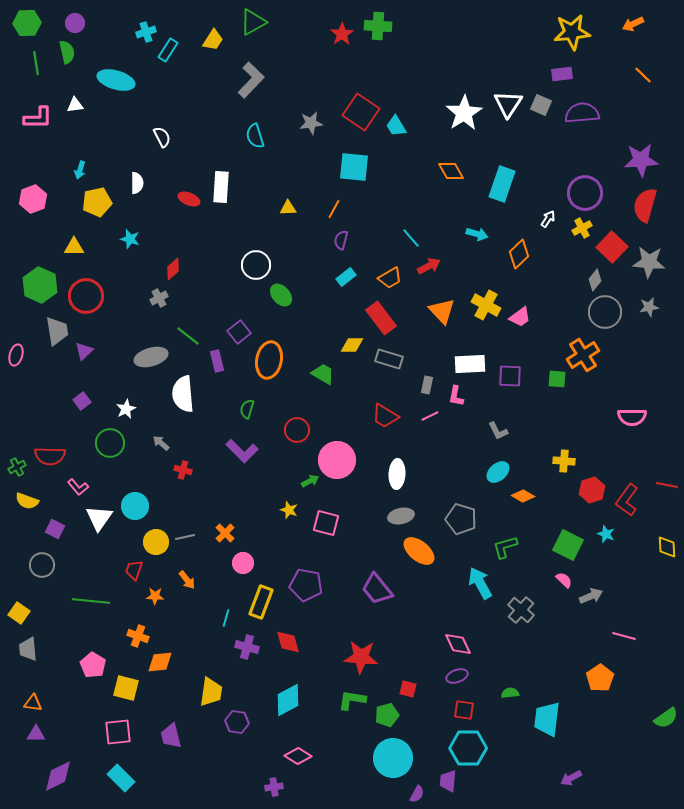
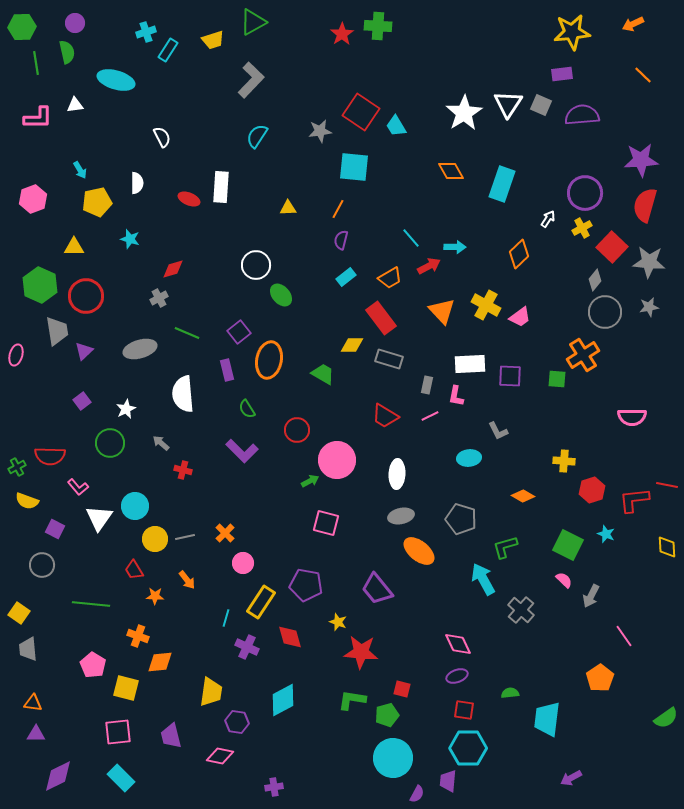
green hexagon at (27, 23): moved 5 px left, 4 px down
yellow trapezoid at (213, 40): rotated 40 degrees clockwise
purple semicircle at (582, 113): moved 2 px down
gray star at (311, 123): moved 9 px right, 8 px down
cyan semicircle at (255, 136): moved 2 px right; rotated 50 degrees clockwise
cyan arrow at (80, 170): rotated 48 degrees counterclockwise
orange line at (334, 209): moved 4 px right
cyan arrow at (477, 234): moved 22 px left, 13 px down; rotated 15 degrees counterclockwise
red diamond at (173, 269): rotated 25 degrees clockwise
green line at (188, 336): moved 1 px left, 3 px up; rotated 15 degrees counterclockwise
gray ellipse at (151, 357): moved 11 px left, 8 px up
purple rectangle at (217, 361): moved 10 px right, 9 px down
green semicircle at (247, 409): rotated 48 degrees counterclockwise
cyan ellipse at (498, 472): moved 29 px left, 14 px up; rotated 35 degrees clockwise
red L-shape at (627, 500): moved 7 px right; rotated 48 degrees clockwise
yellow star at (289, 510): moved 49 px right, 112 px down
yellow circle at (156, 542): moved 1 px left, 3 px up
red trapezoid at (134, 570): rotated 50 degrees counterclockwise
cyan arrow at (480, 583): moved 3 px right, 4 px up
gray arrow at (591, 596): rotated 140 degrees clockwise
green line at (91, 601): moved 3 px down
yellow rectangle at (261, 602): rotated 12 degrees clockwise
pink line at (624, 636): rotated 40 degrees clockwise
red diamond at (288, 642): moved 2 px right, 5 px up
purple cross at (247, 647): rotated 10 degrees clockwise
red star at (361, 657): moved 5 px up
red square at (408, 689): moved 6 px left
cyan diamond at (288, 700): moved 5 px left
pink diamond at (298, 756): moved 78 px left; rotated 20 degrees counterclockwise
